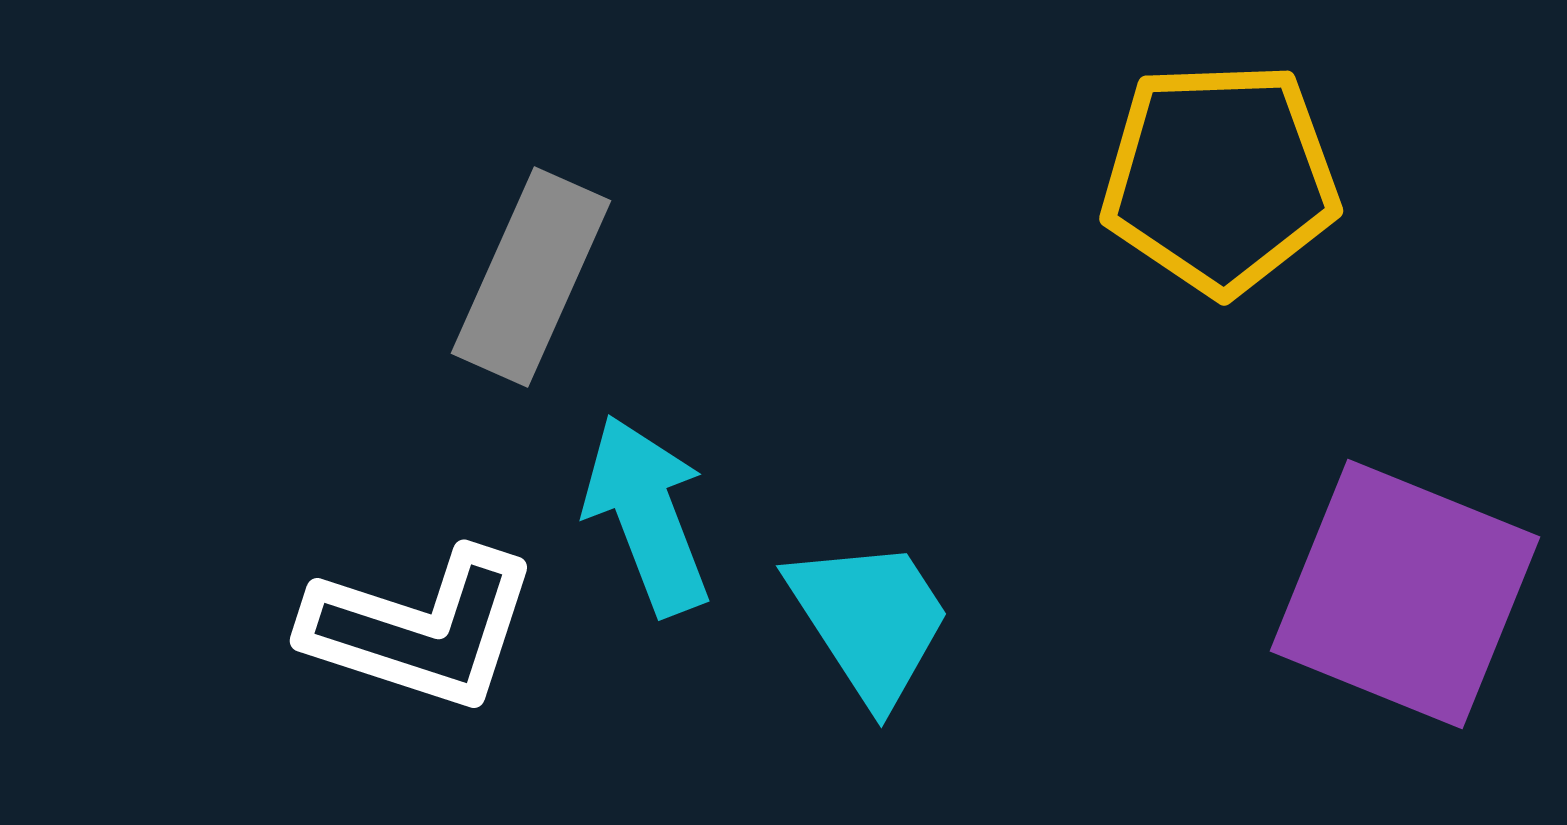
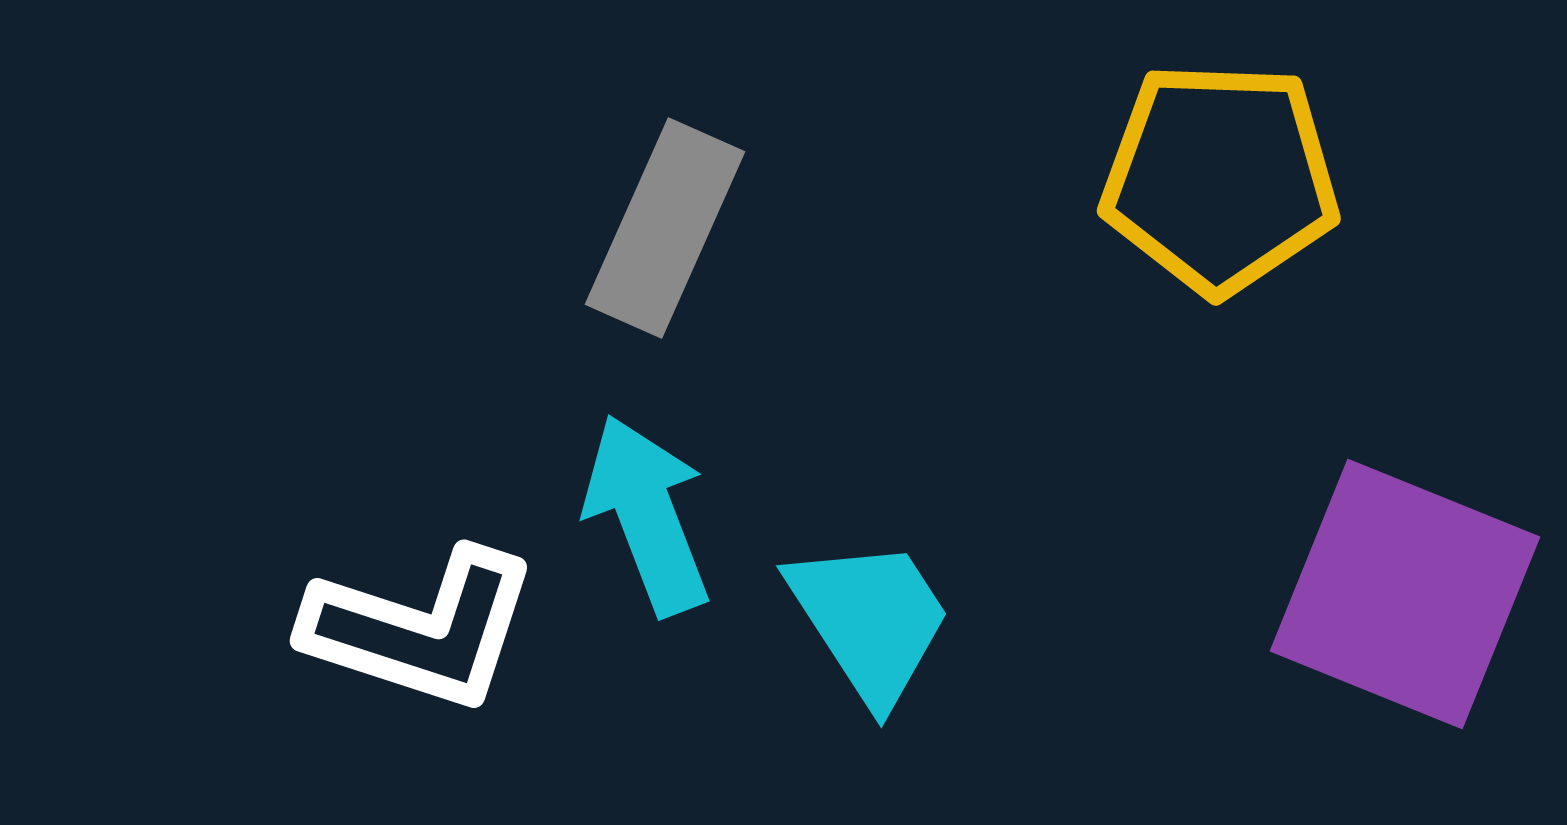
yellow pentagon: rotated 4 degrees clockwise
gray rectangle: moved 134 px right, 49 px up
